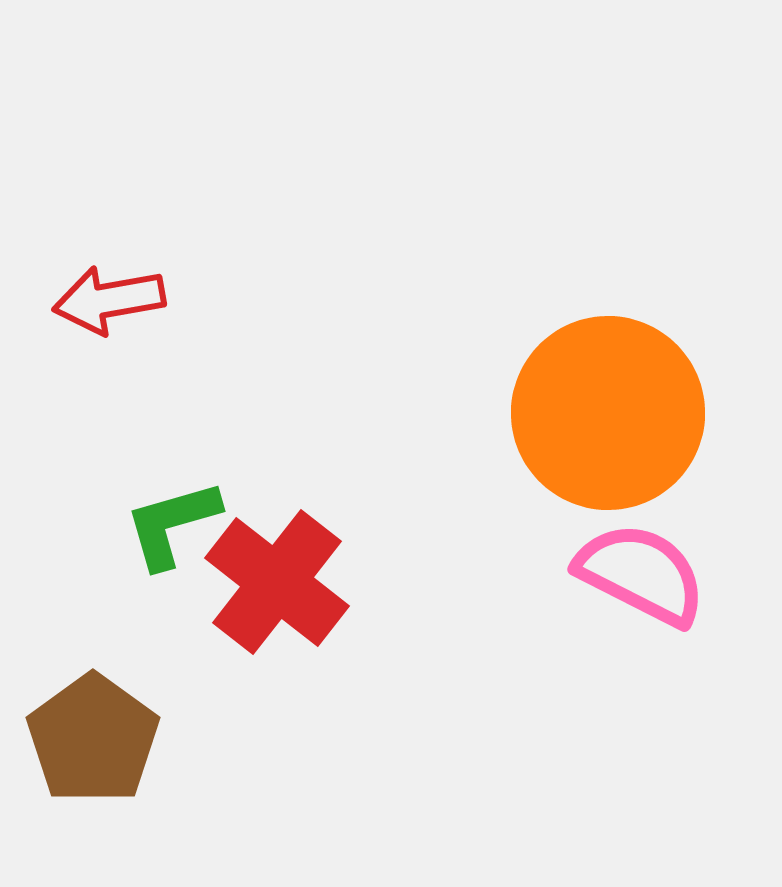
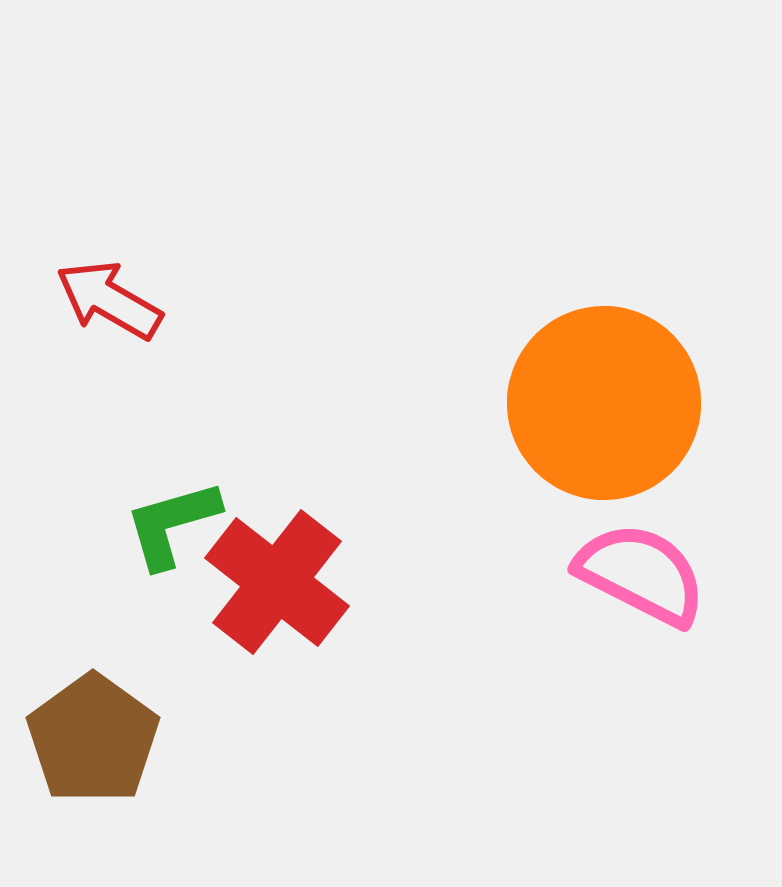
red arrow: rotated 40 degrees clockwise
orange circle: moved 4 px left, 10 px up
